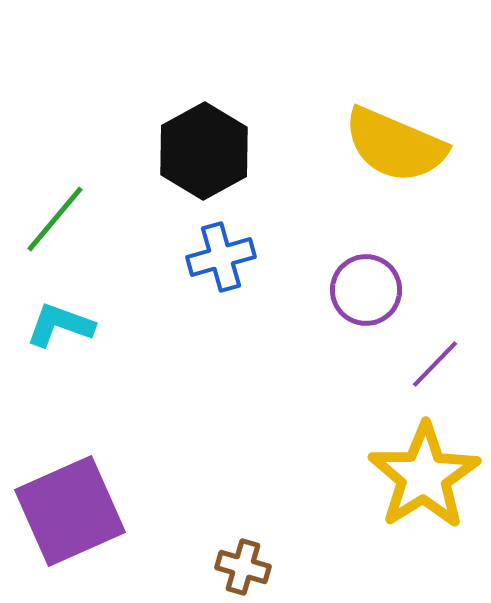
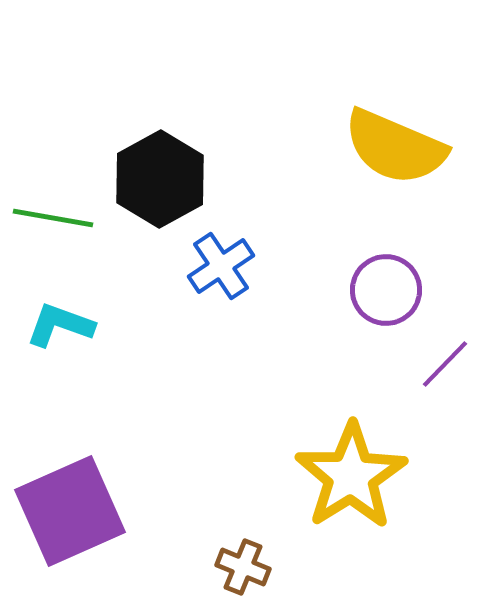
yellow semicircle: moved 2 px down
black hexagon: moved 44 px left, 28 px down
green line: moved 2 px left, 1 px up; rotated 60 degrees clockwise
blue cross: moved 9 px down; rotated 18 degrees counterclockwise
purple circle: moved 20 px right
purple line: moved 10 px right
yellow star: moved 73 px left
brown cross: rotated 6 degrees clockwise
